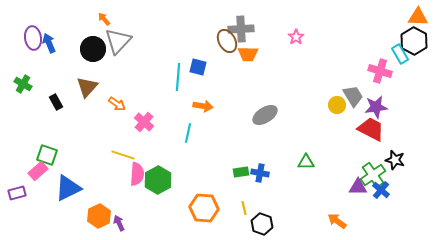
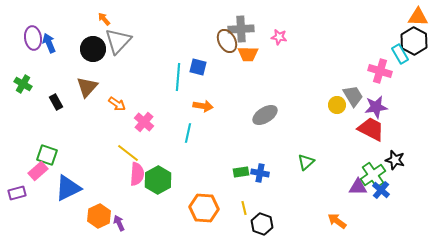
pink star at (296, 37): moved 17 px left; rotated 28 degrees counterclockwise
yellow line at (123, 155): moved 5 px right, 2 px up; rotated 20 degrees clockwise
green triangle at (306, 162): rotated 42 degrees counterclockwise
